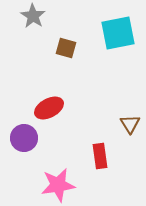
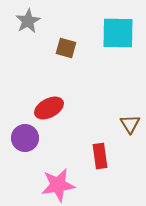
gray star: moved 5 px left, 5 px down; rotated 10 degrees clockwise
cyan square: rotated 12 degrees clockwise
purple circle: moved 1 px right
